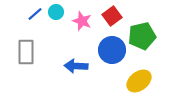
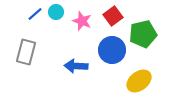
red square: moved 1 px right
green pentagon: moved 1 px right, 2 px up
gray rectangle: rotated 15 degrees clockwise
